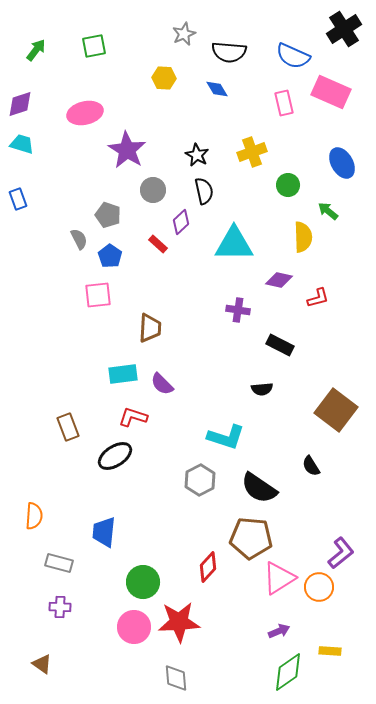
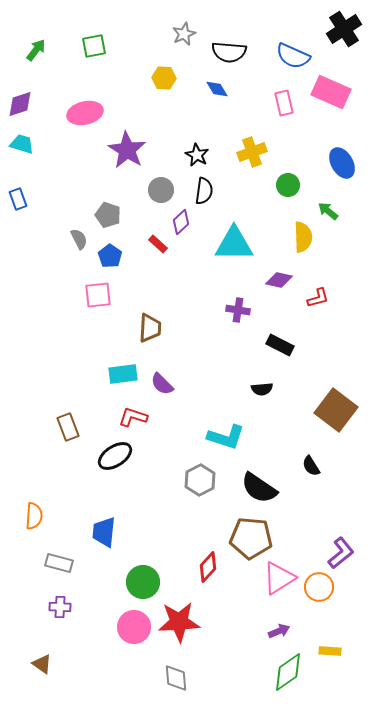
gray circle at (153, 190): moved 8 px right
black semicircle at (204, 191): rotated 20 degrees clockwise
